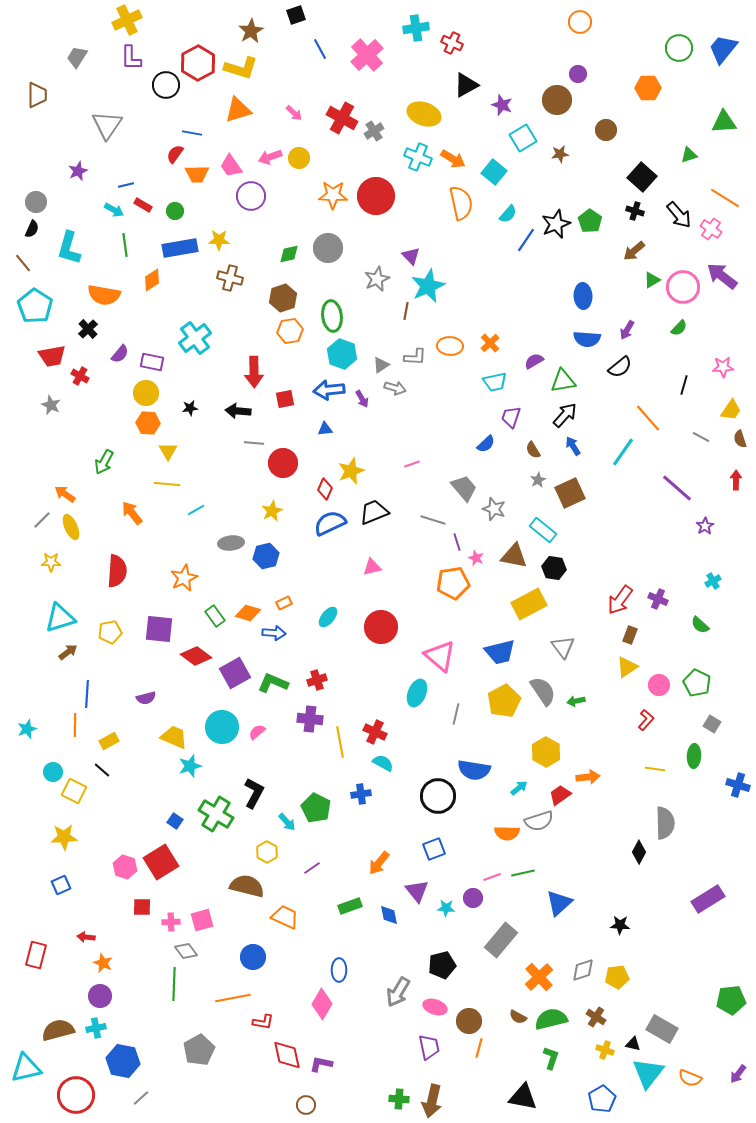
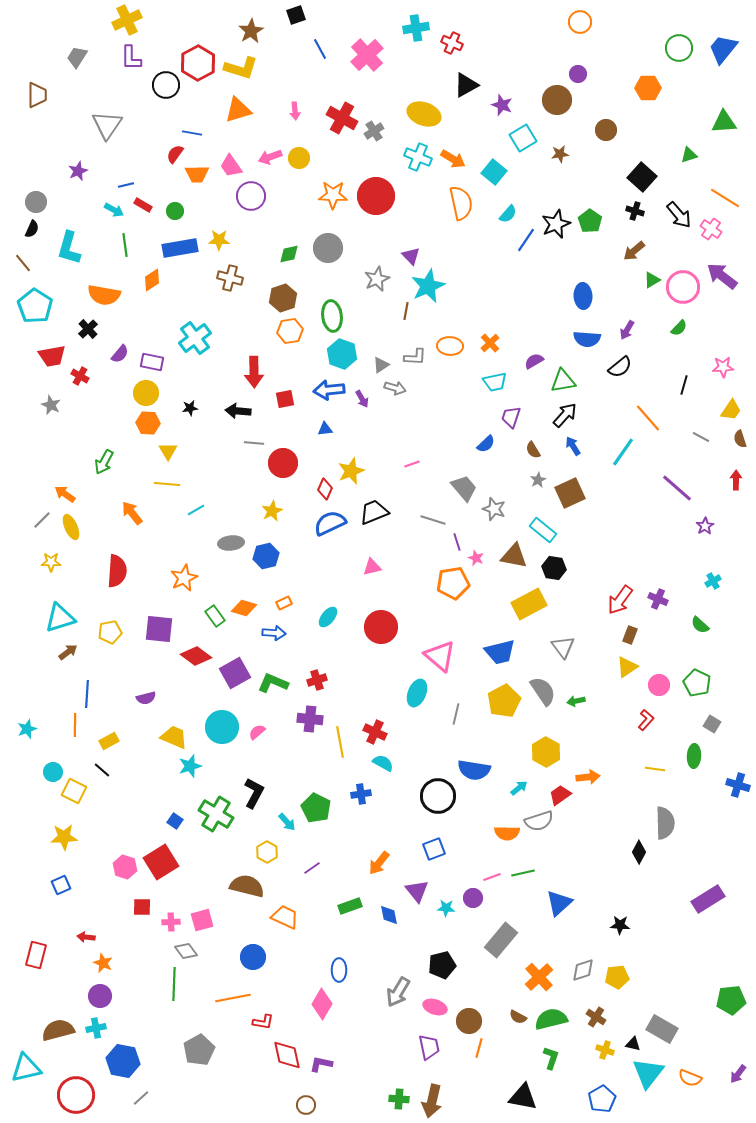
pink arrow at (294, 113): moved 1 px right, 2 px up; rotated 42 degrees clockwise
orange diamond at (248, 613): moved 4 px left, 5 px up
